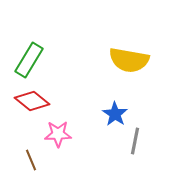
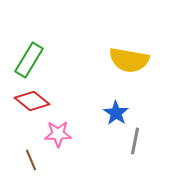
blue star: moved 1 px right, 1 px up
